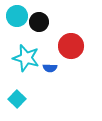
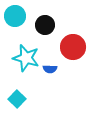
cyan circle: moved 2 px left
black circle: moved 6 px right, 3 px down
red circle: moved 2 px right, 1 px down
blue semicircle: moved 1 px down
